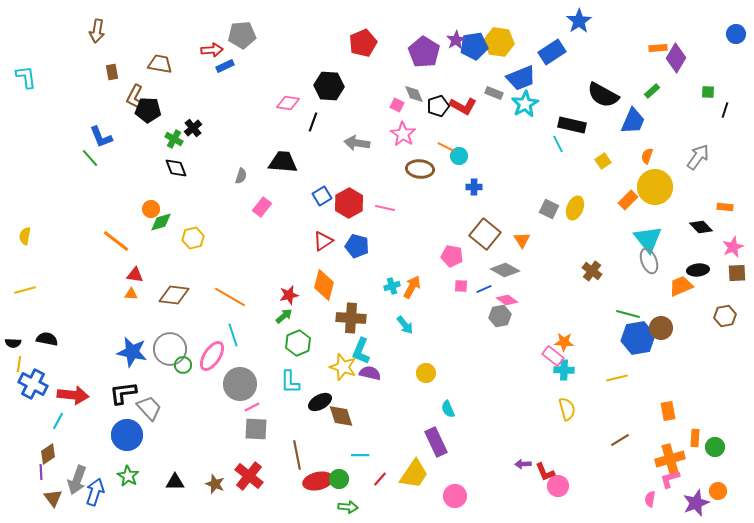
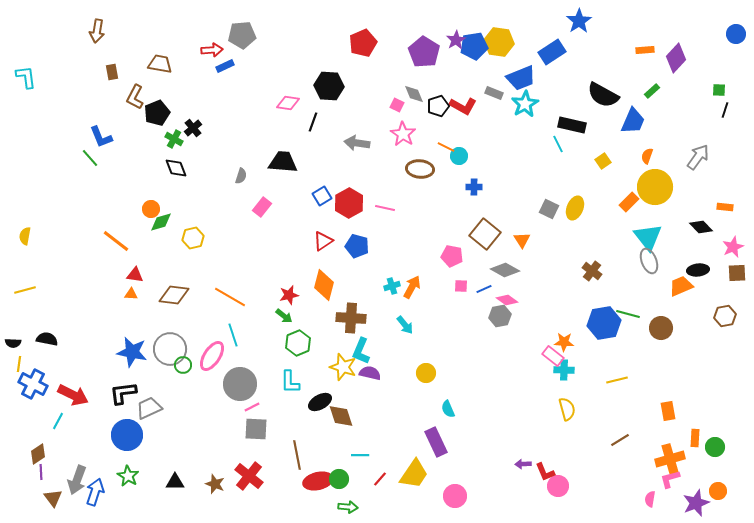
orange rectangle at (658, 48): moved 13 px left, 2 px down
purple diamond at (676, 58): rotated 12 degrees clockwise
green square at (708, 92): moved 11 px right, 2 px up
black pentagon at (148, 110): moved 9 px right, 3 px down; rotated 25 degrees counterclockwise
orange rectangle at (628, 200): moved 1 px right, 2 px down
cyan triangle at (648, 239): moved 2 px up
green arrow at (284, 316): rotated 78 degrees clockwise
blue hexagon at (638, 338): moved 34 px left, 15 px up
yellow line at (617, 378): moved 2 px down
red arrow at (73, 395): rotated 20 degrees clockwise
gray trapezoid at (149, 408): rotated 72 degrees counterclockwise
brown diamond at (48, 454): moved 10 px left
